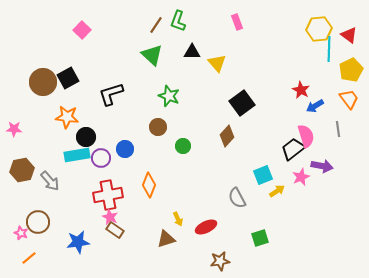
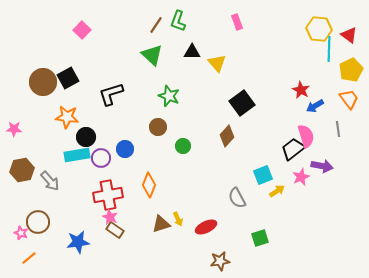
yellow hexagon at (319, 29): rotated 10 degrees clockwise
brown triangle at (166, 239): moved 5 px left, 15 px up
